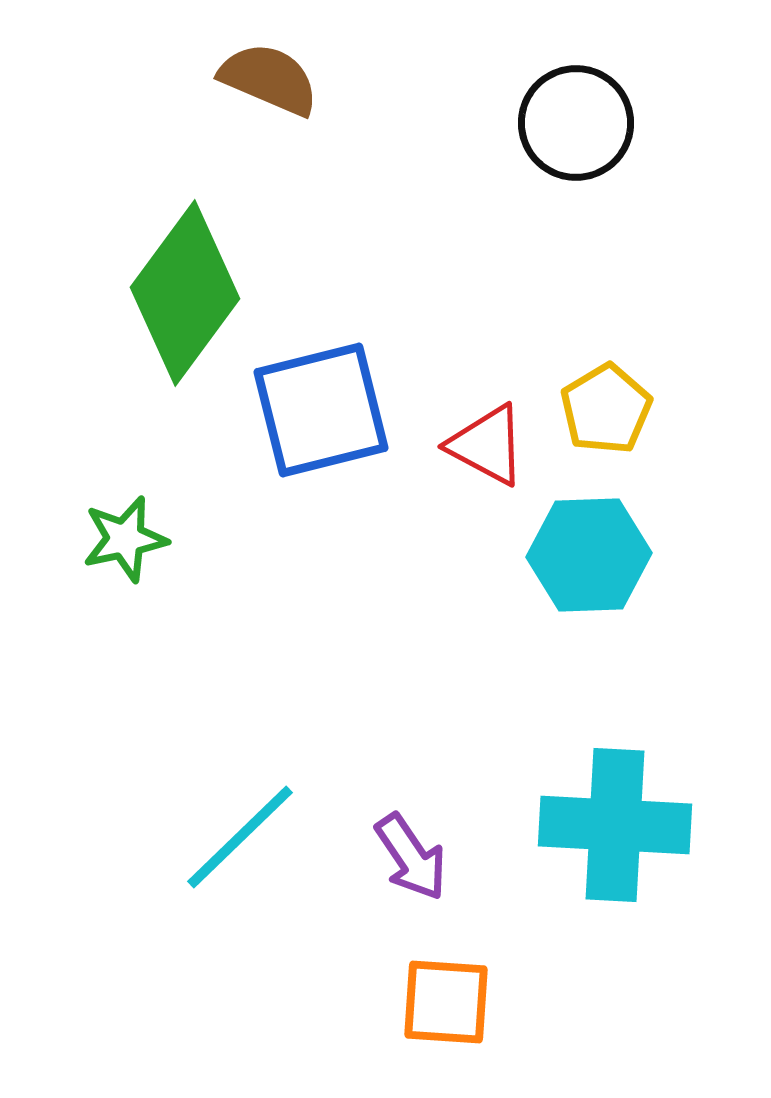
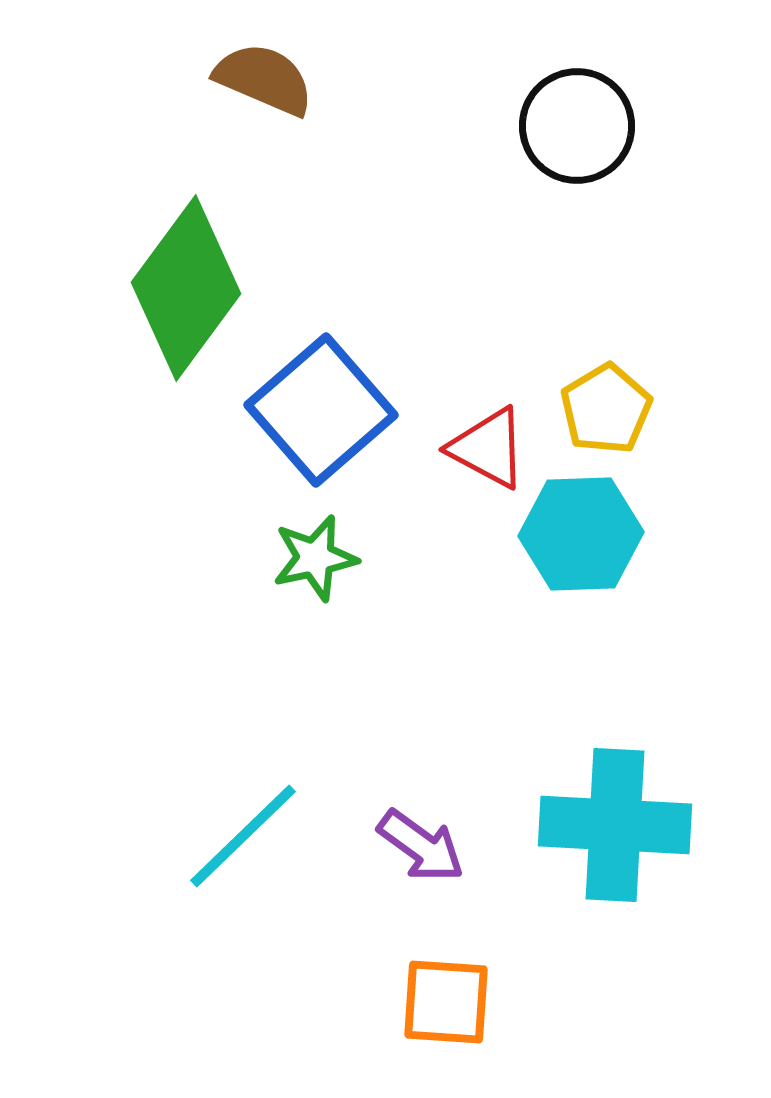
brown semicircle: moved 5 px left
black circle: moved 1 px right, 3 px down
green diamond: moved 1 px right, 5 px up
blue square: rotated 27 degrees counterclockwise
red triangle: moved 1 px right, 3 px down
green star: moved 190 px right, 19 px down
cyan hexagon: moved 8 px left, 21 px up
cyan line: moved 3 px right, 1 px up
purple arrow: moved 10 px right, 11 px up; rotated 20 degrees counterclockwise
